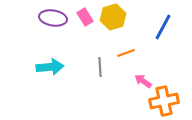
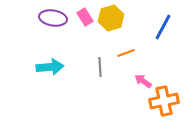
yellow hexagon: moved 2 px left, 1 px down
